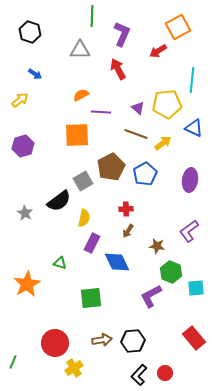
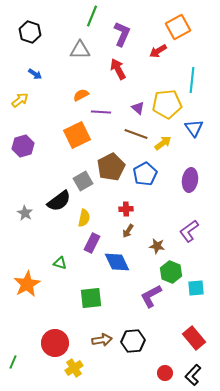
green line at (92, 16): rotated 20 degrees clockwise
blue triangle at (194, 128): rotated 30 degrees clockwise
orange square at (77, 135): rotated 24 degrees counterclockwise
black L-shape at (139, 375): moved 54 px right
